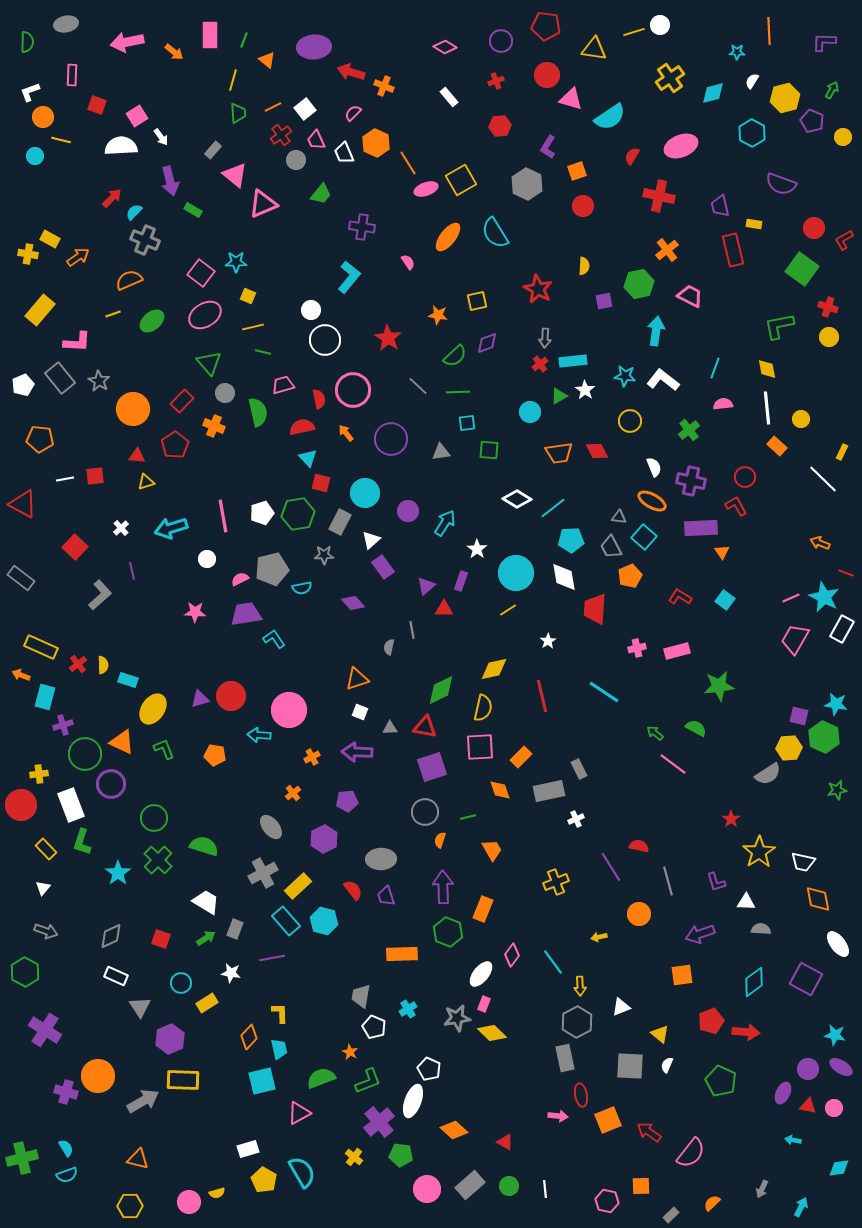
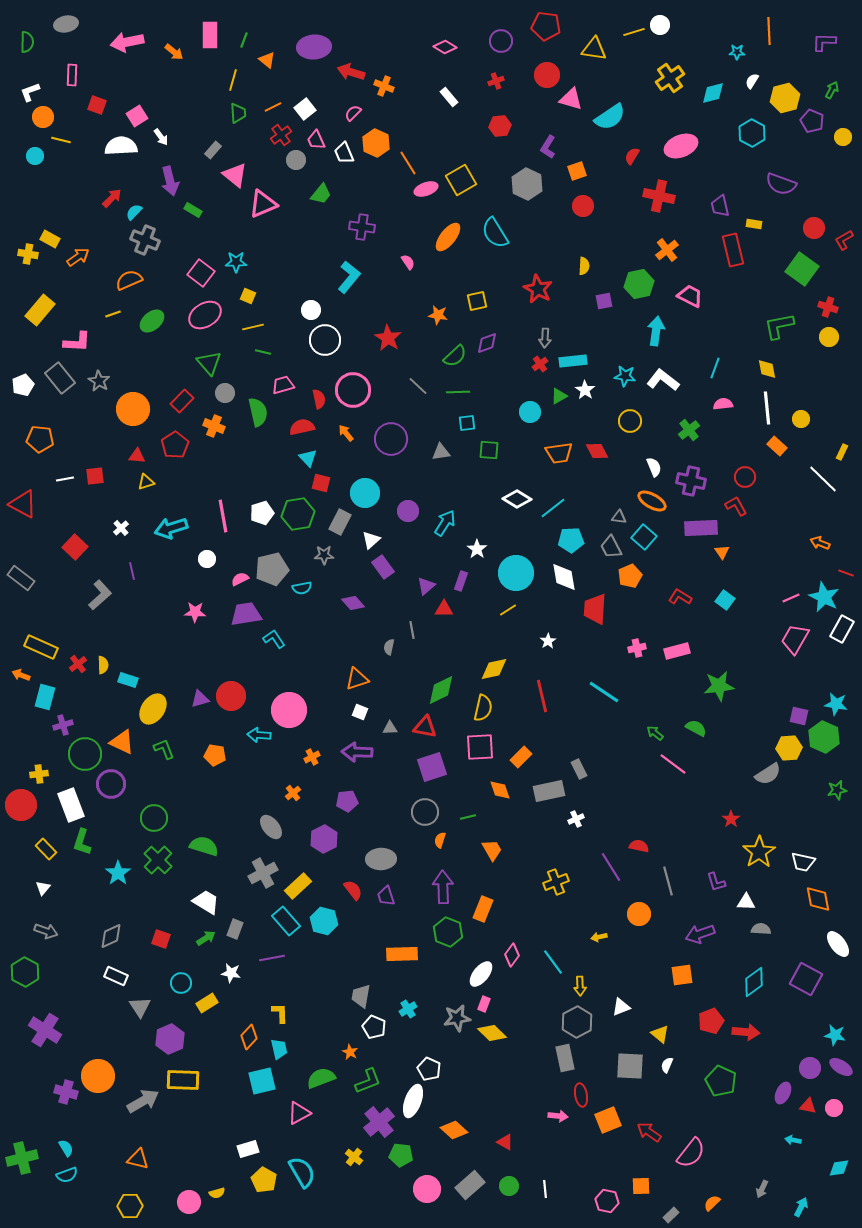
purple circle at (808, 1069): moved 2 px right, 1 px up
